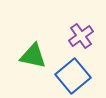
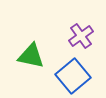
green triangle: moved 2 px left
